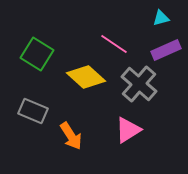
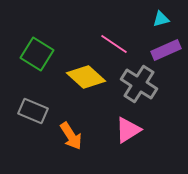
cyan triangle: moved 1 px down
gray cross: rotated 9 degrees counterclockwise
